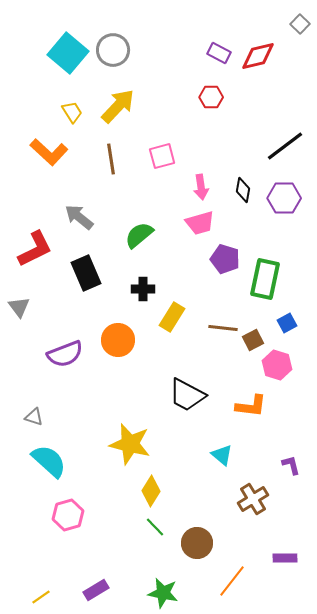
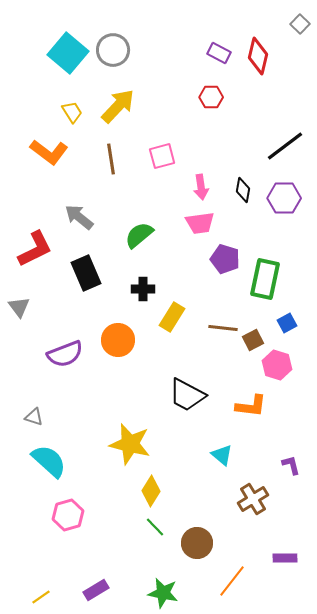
red diamond at (258, 56): rotated 63 degrees counterclockwise
orange L-shape at (49, 152): rotated 6 degrees counterclockwise
pink trapezoid at (200, 223): rotated 8 degrees clockwise
